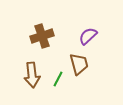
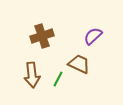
purple semicircle: moved 5 px right
brown trapezoid: rotated 50 degrees counterclockwise
